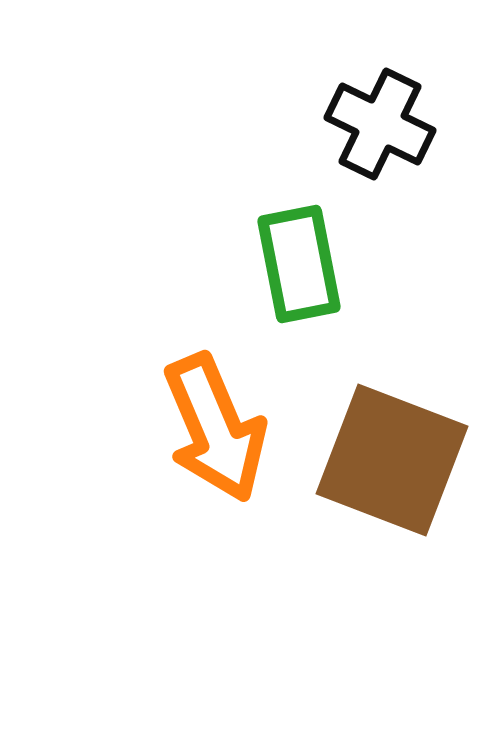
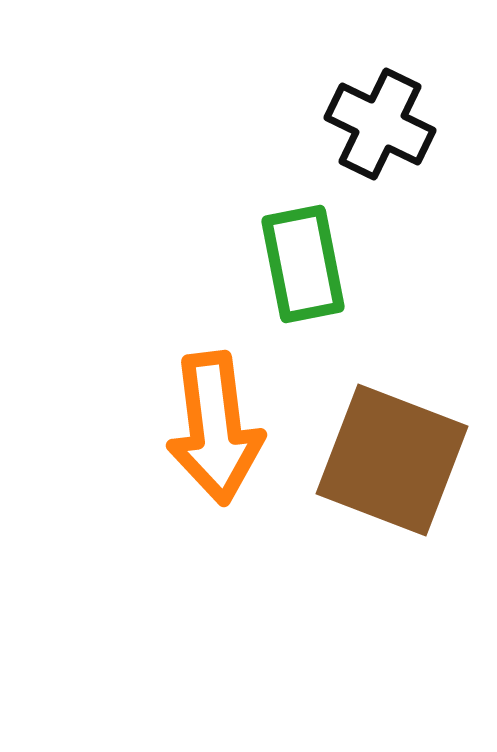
green rectangle: moved 4 px right
orange arrow: rotated 16 degrees clockwise
